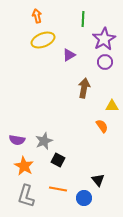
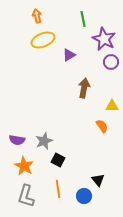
green line: rotated 14 degrees counterclockwise
purple star: rotated 15 degrees counterclockwise
purple circle: moved 6 px right
orange line: rotated 72 degrees clockwise
blue circle: moved 2 px up
